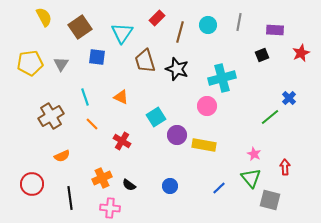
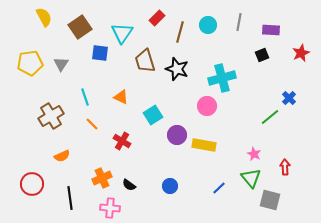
purple rectangle: moved 4 px left
blue square: moved 3 px right, 4 px up
cyan square: moved 3 px left, 2 px up
